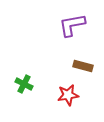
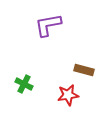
purple L-shape: moved 24 px left
brown rectangle: moved 1 px right, 4 px down
